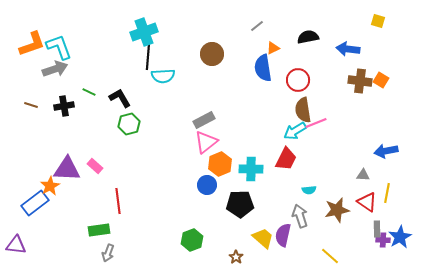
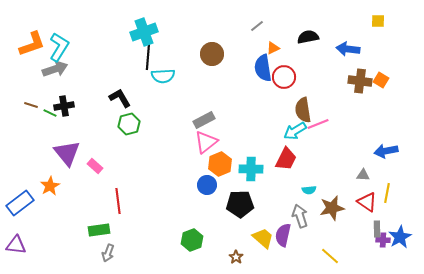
yellow square at (378, 21): rotated 16 degrees counterclockwise
cyan L-shape at (59, 47): rotated 52 degrees clockwise
red circle at (298, 80): moved 14 px left, 3 px up
green line at (89, 92): moved 39 px left, 21 px down
pink line at (316, 123): moved 2 px right, 1 px down
purple triangle at (67, 169): moved 16 px up; rotated 48 degrees clockwise
blue rectangle at (35, 203): moved 15 px left
brown star at (337, 210): moved 5 px left, 2 px up
